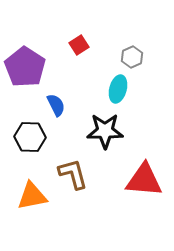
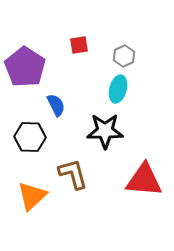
red square: rotated 24 degrees clockwise
gray hexagon: moved 8 px left, 1 px up
orange triangle: rotated 32 degrees counterclockwise
